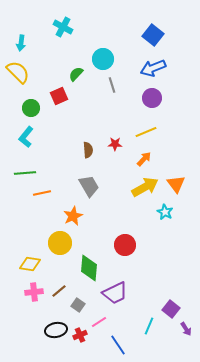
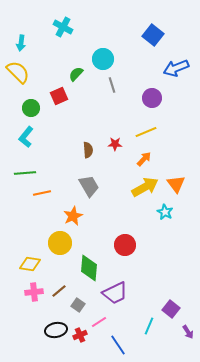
blue arrow: moved 23 px right
purple arrow: moved 2 px right, 3 px down
